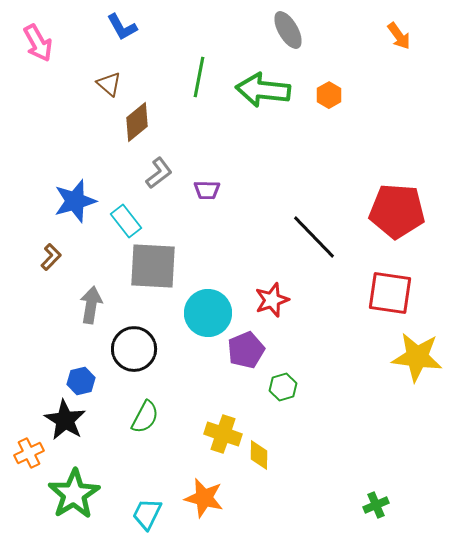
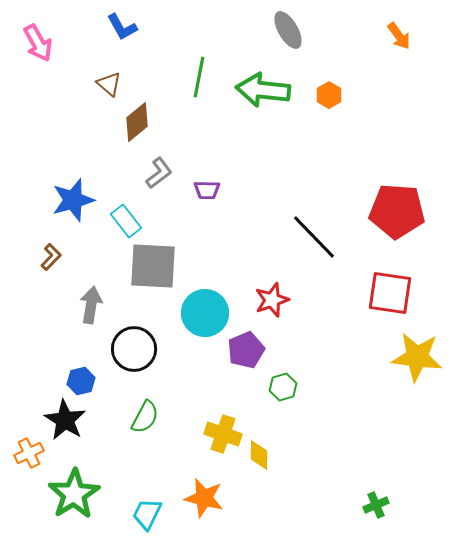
blue star: moved 2 px left, 1 px up
cyan circle: moved 3 px left
